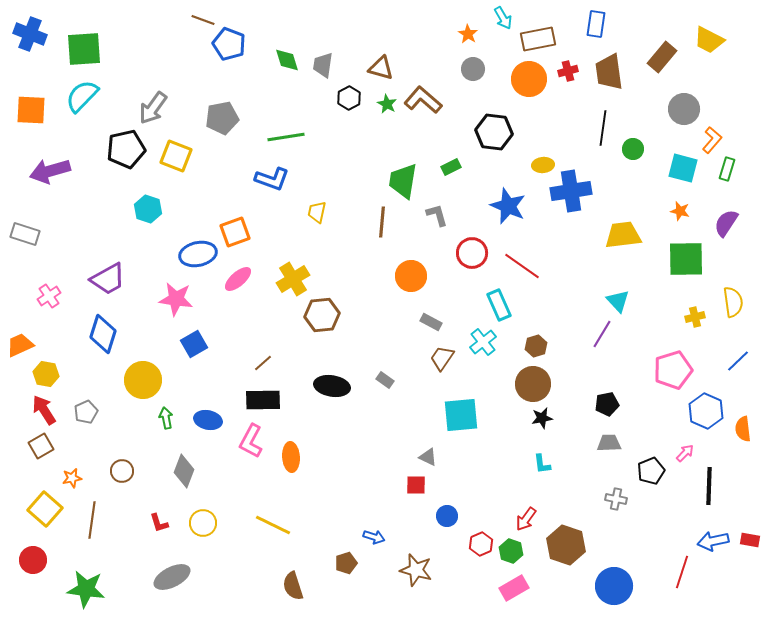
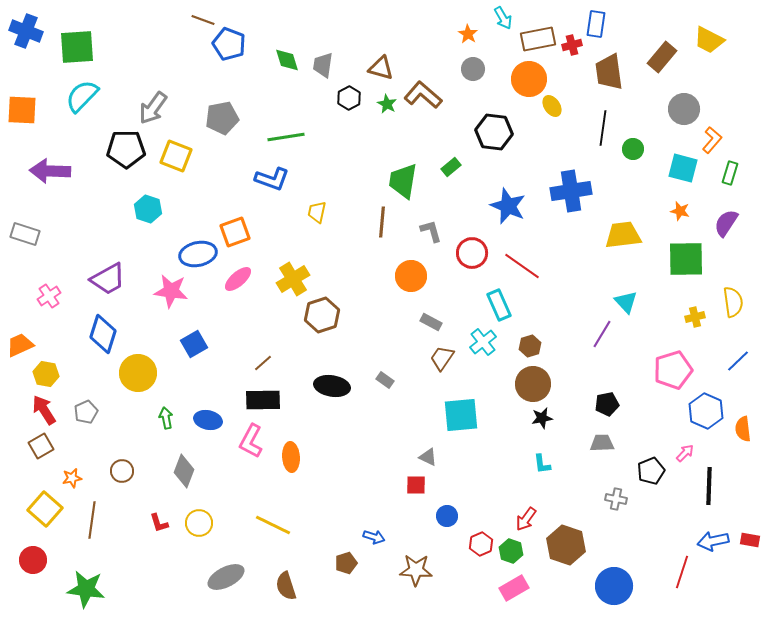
blue cross at (30, 34): moved 4 px left, 3 px up
green square at (84, 49): moved 7 px left, 2 px up
red cross at (568, 71): moved 4 px right, 26 px up
brown L-shape at (423, 100): moved 5 px up
orange square at (31, 110): moved 9 px left
black pentagon at (126, 149): rotated 12 degrees clockwise
yellow ellipse at (543, 165): moved 9 px right, 59 px up; rotated 60 degrees clockwise
green rectangle at (451, 167): rotated 12 degrees counterclockwise
green rectangle at (727, 169): moved 3 px right, 4 px down
purple arrow at (50, 171): rotated 18 degrees clockwise
gray L-shape at (437, 215): moved 6 px left, 16 px down
pink star at (176, 299): moved 5 px left, 8 px up
cyan triangle at (618, 301): moved 8 px right, 1 px down
brown hexagon at (322, 315): rotated 12 degrees counterclockwise
brown hexagon at (536, 346): moved 6 px left
yellow circle at (143, 380): moved 5 px left, 7 px up
gray trapezoid at (609, 443): moved 7 px left
yellow circle at (203, 523): moved 4 px left
brown star at (416, 570): rotated 12 degrees counterclockwise
gray ellipse at (172, 577): moved 54 px right
brown semicircle at (293, 586): moved 7 px left
